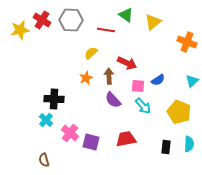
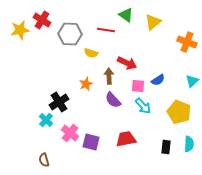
gray hexagon: moved 1 px left, 14 px down
yellow semicircle: rotated 120 degrees counterclockwise
orange star: moved 6 px down
black cross: moved 5 px right, 3 px down; rotated 36 degrees counterclockwise
